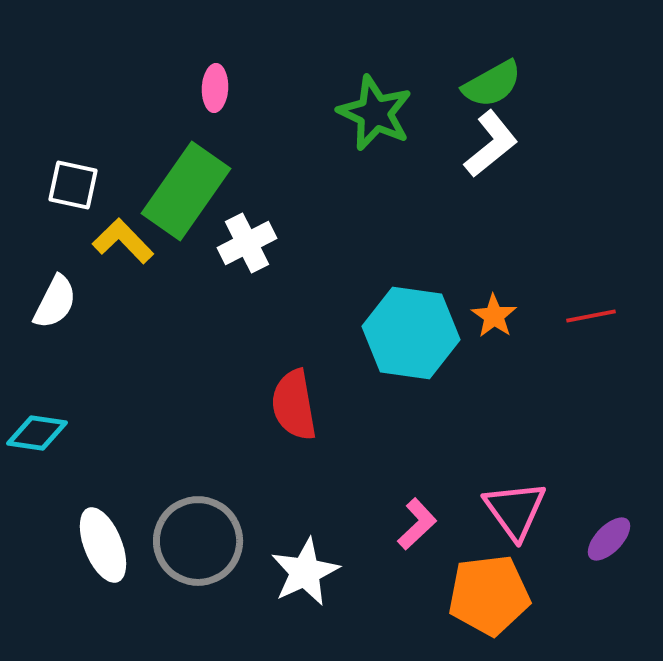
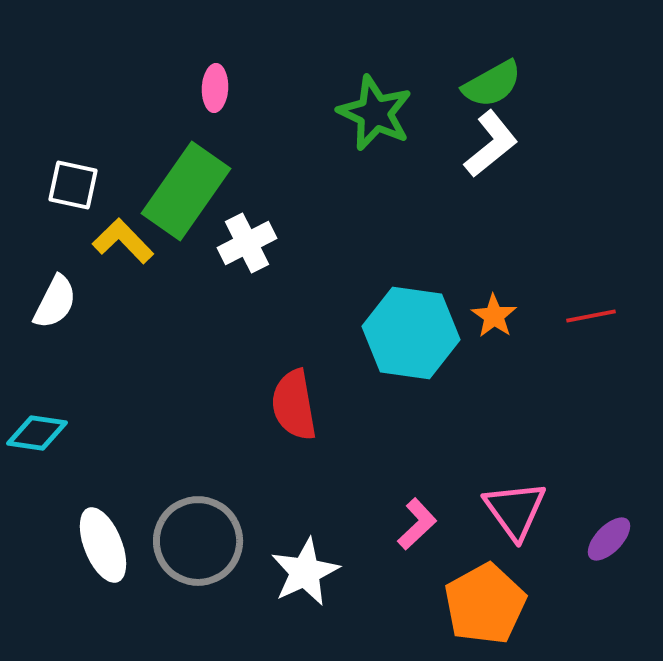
orange pentagon: moved 4 px left, 9 px down; rotated 22 degrees counterclockwise
